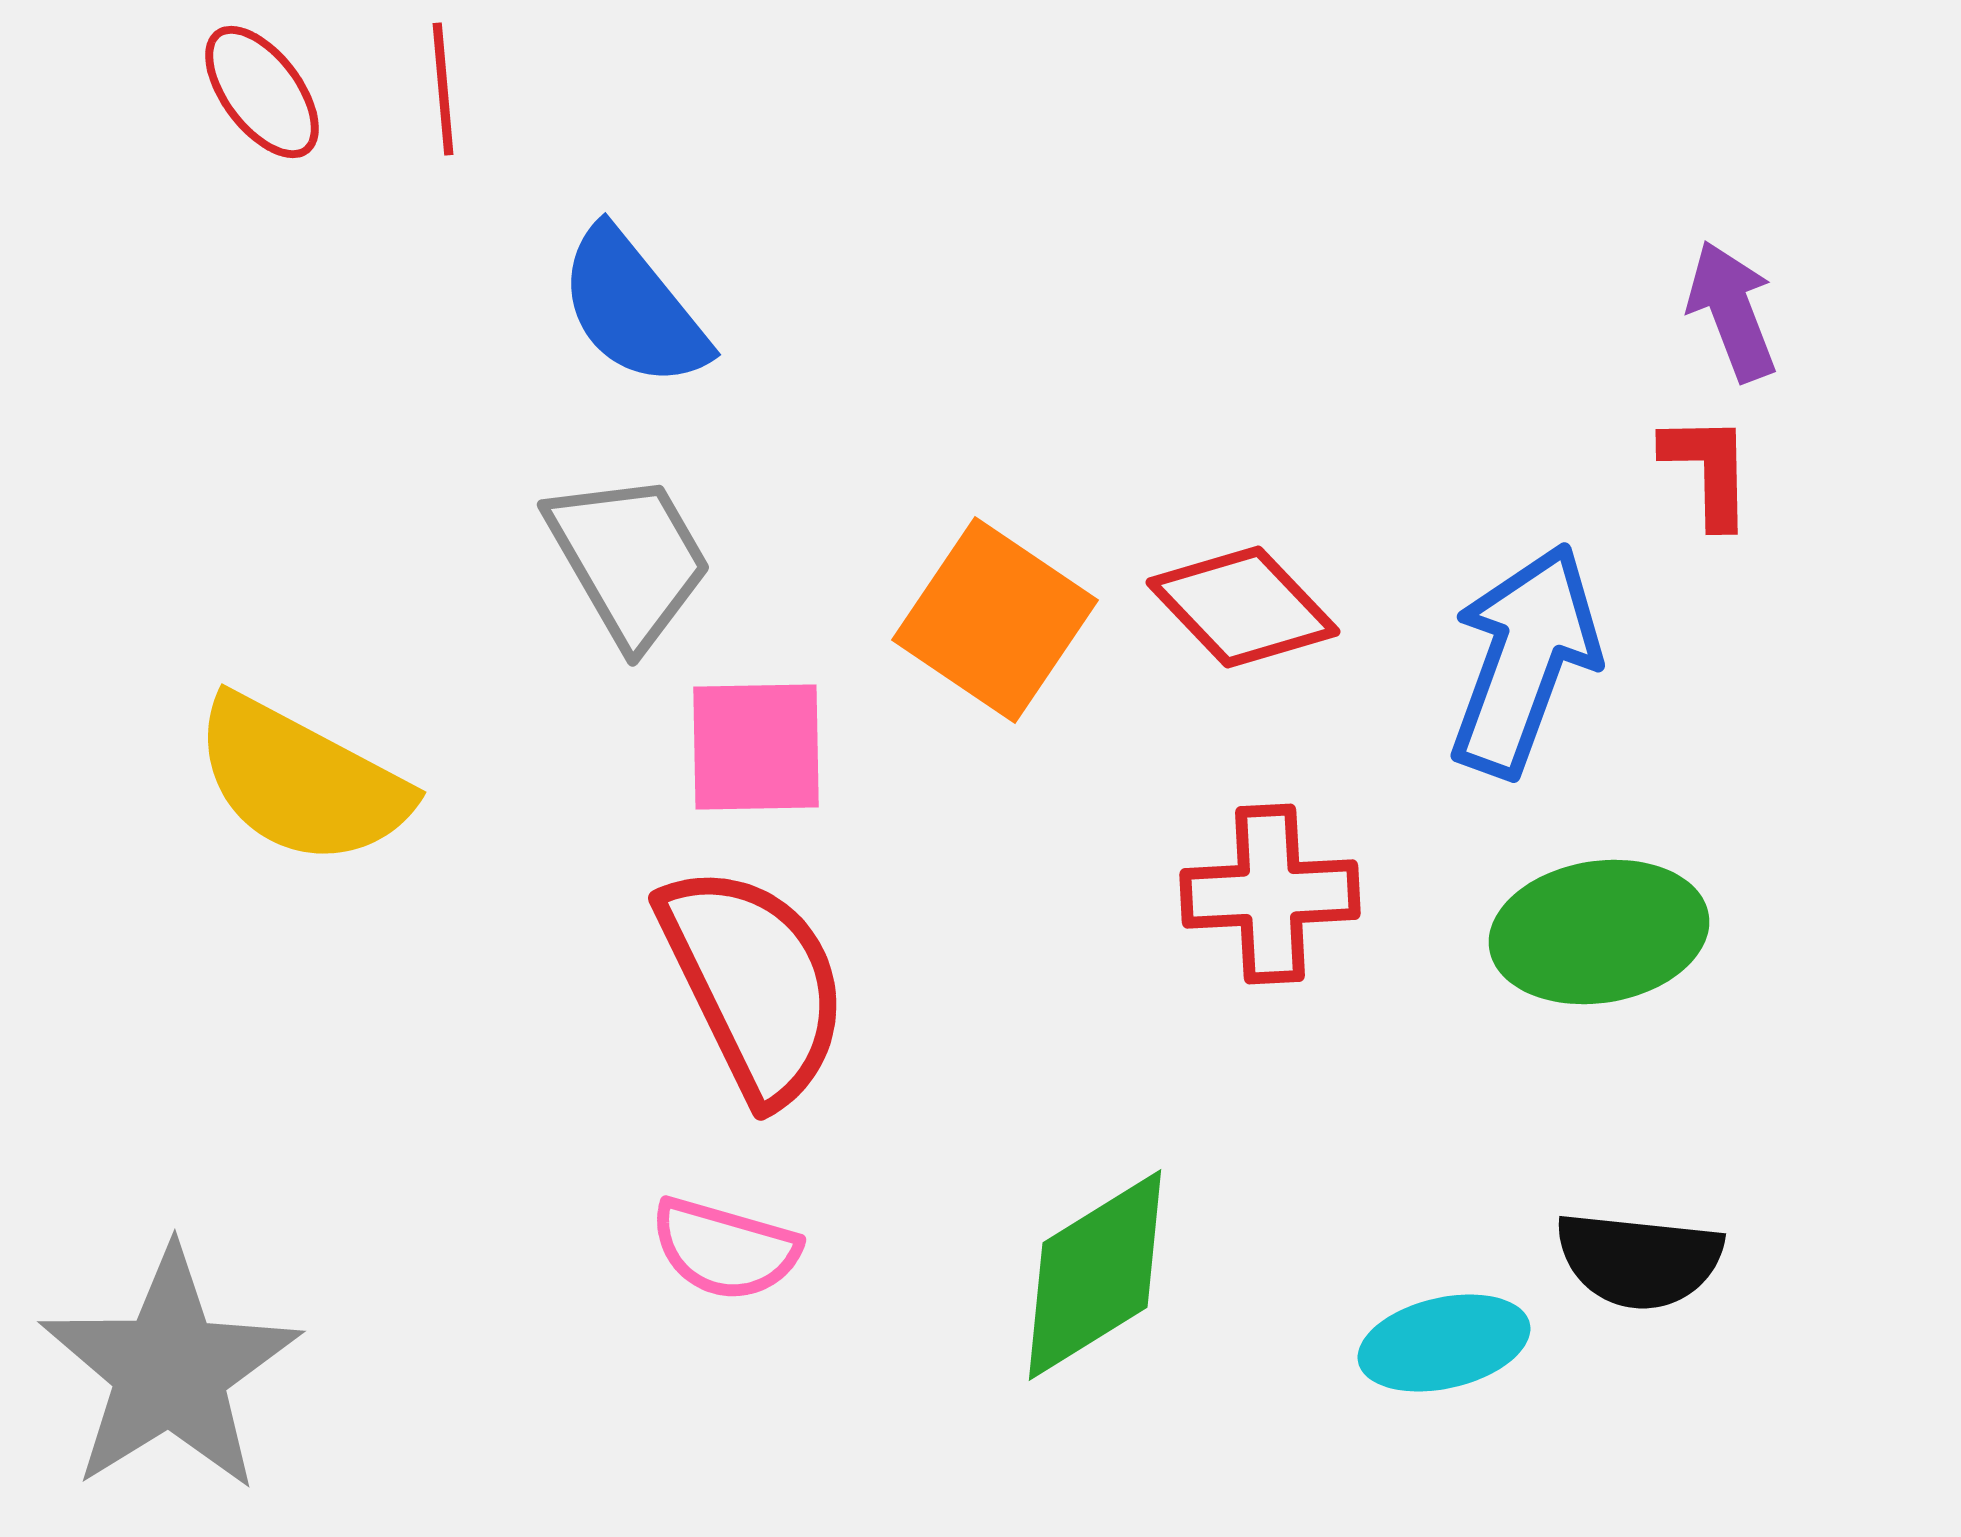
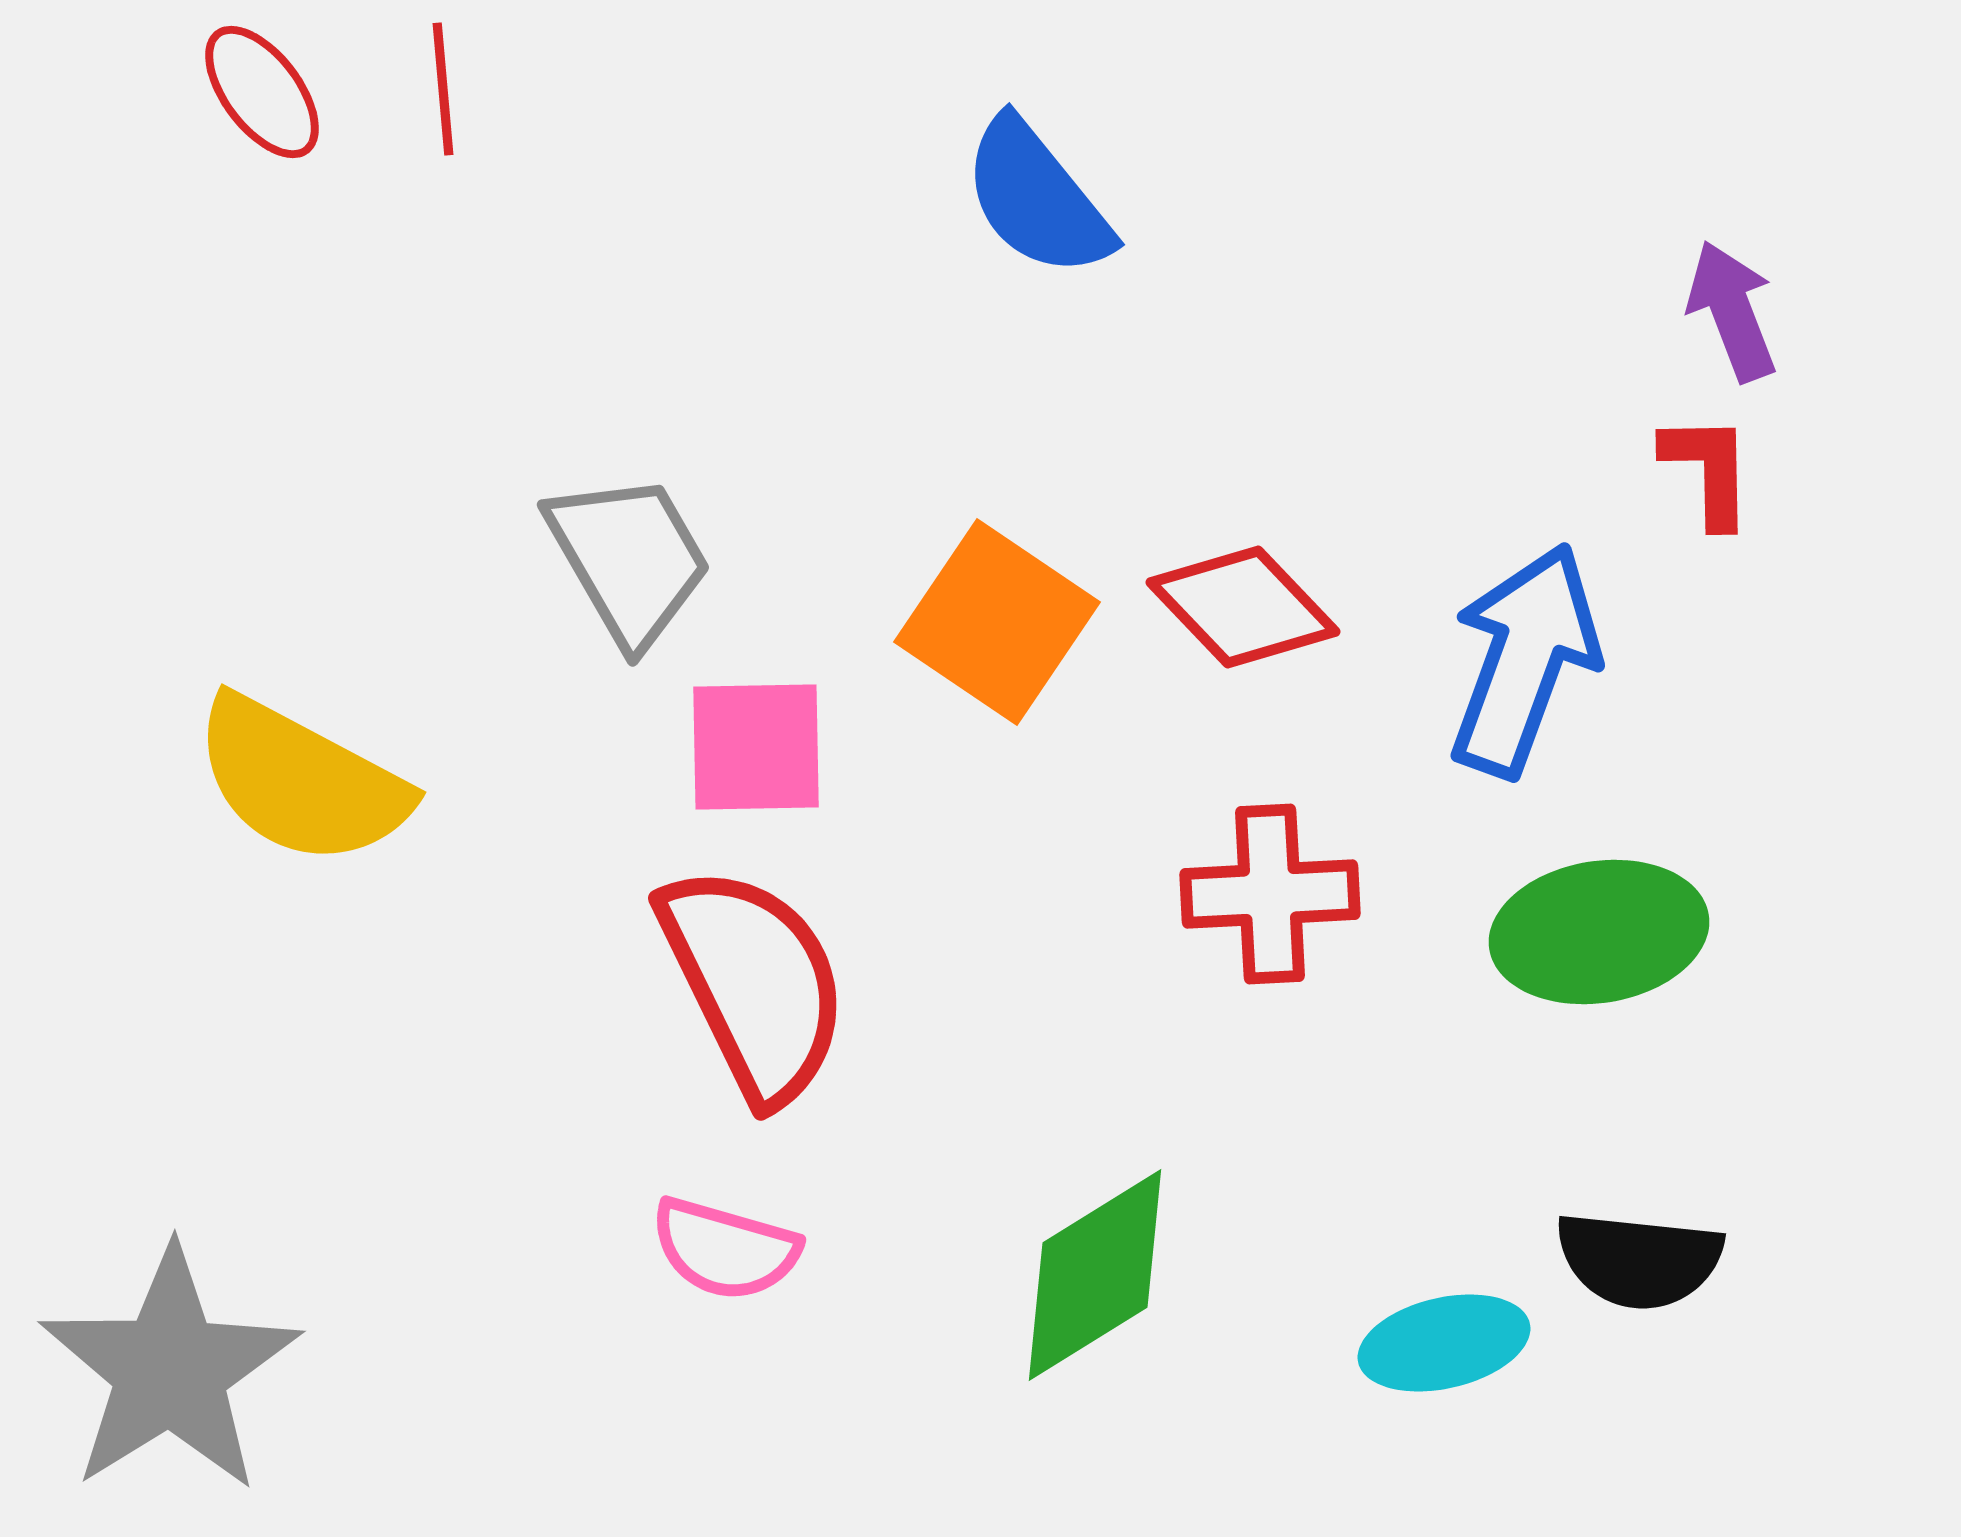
blue semicircle: moved 404 px right, 110 px up
orange square: moved 2 px right, 2 px down
